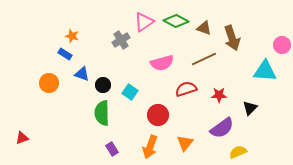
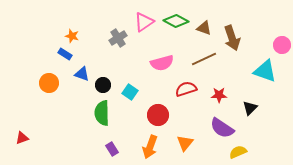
gray cross: moved 3 px left, 2 px up
cyan triangle: rotated 15 degrees clockwise
purple semicircle: rotated 70 degrees clockwise
